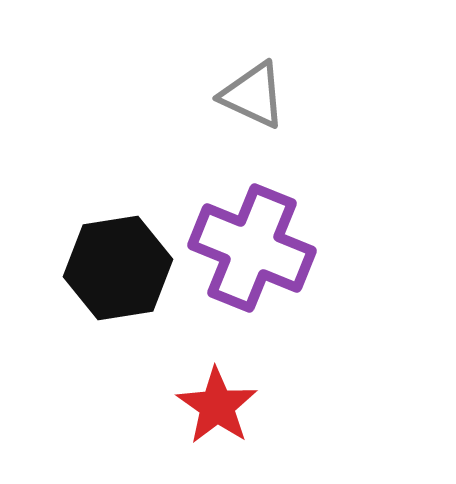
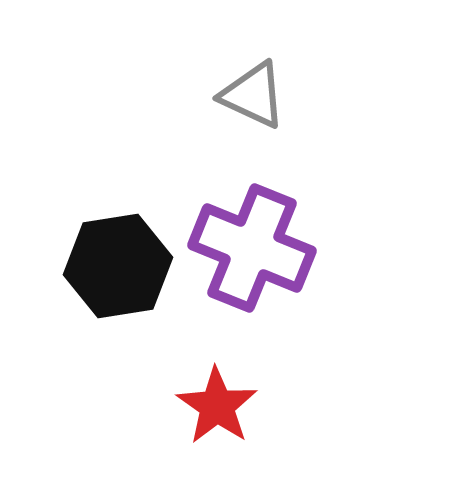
black hexagon: moved 2 px up
